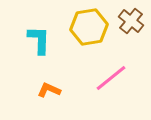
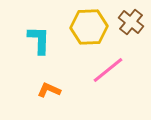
brown cross: moved 1 px down
yellow hexagon: rotated 6 degrees clockwise
pink line: moved 3 px left, 8 px up
